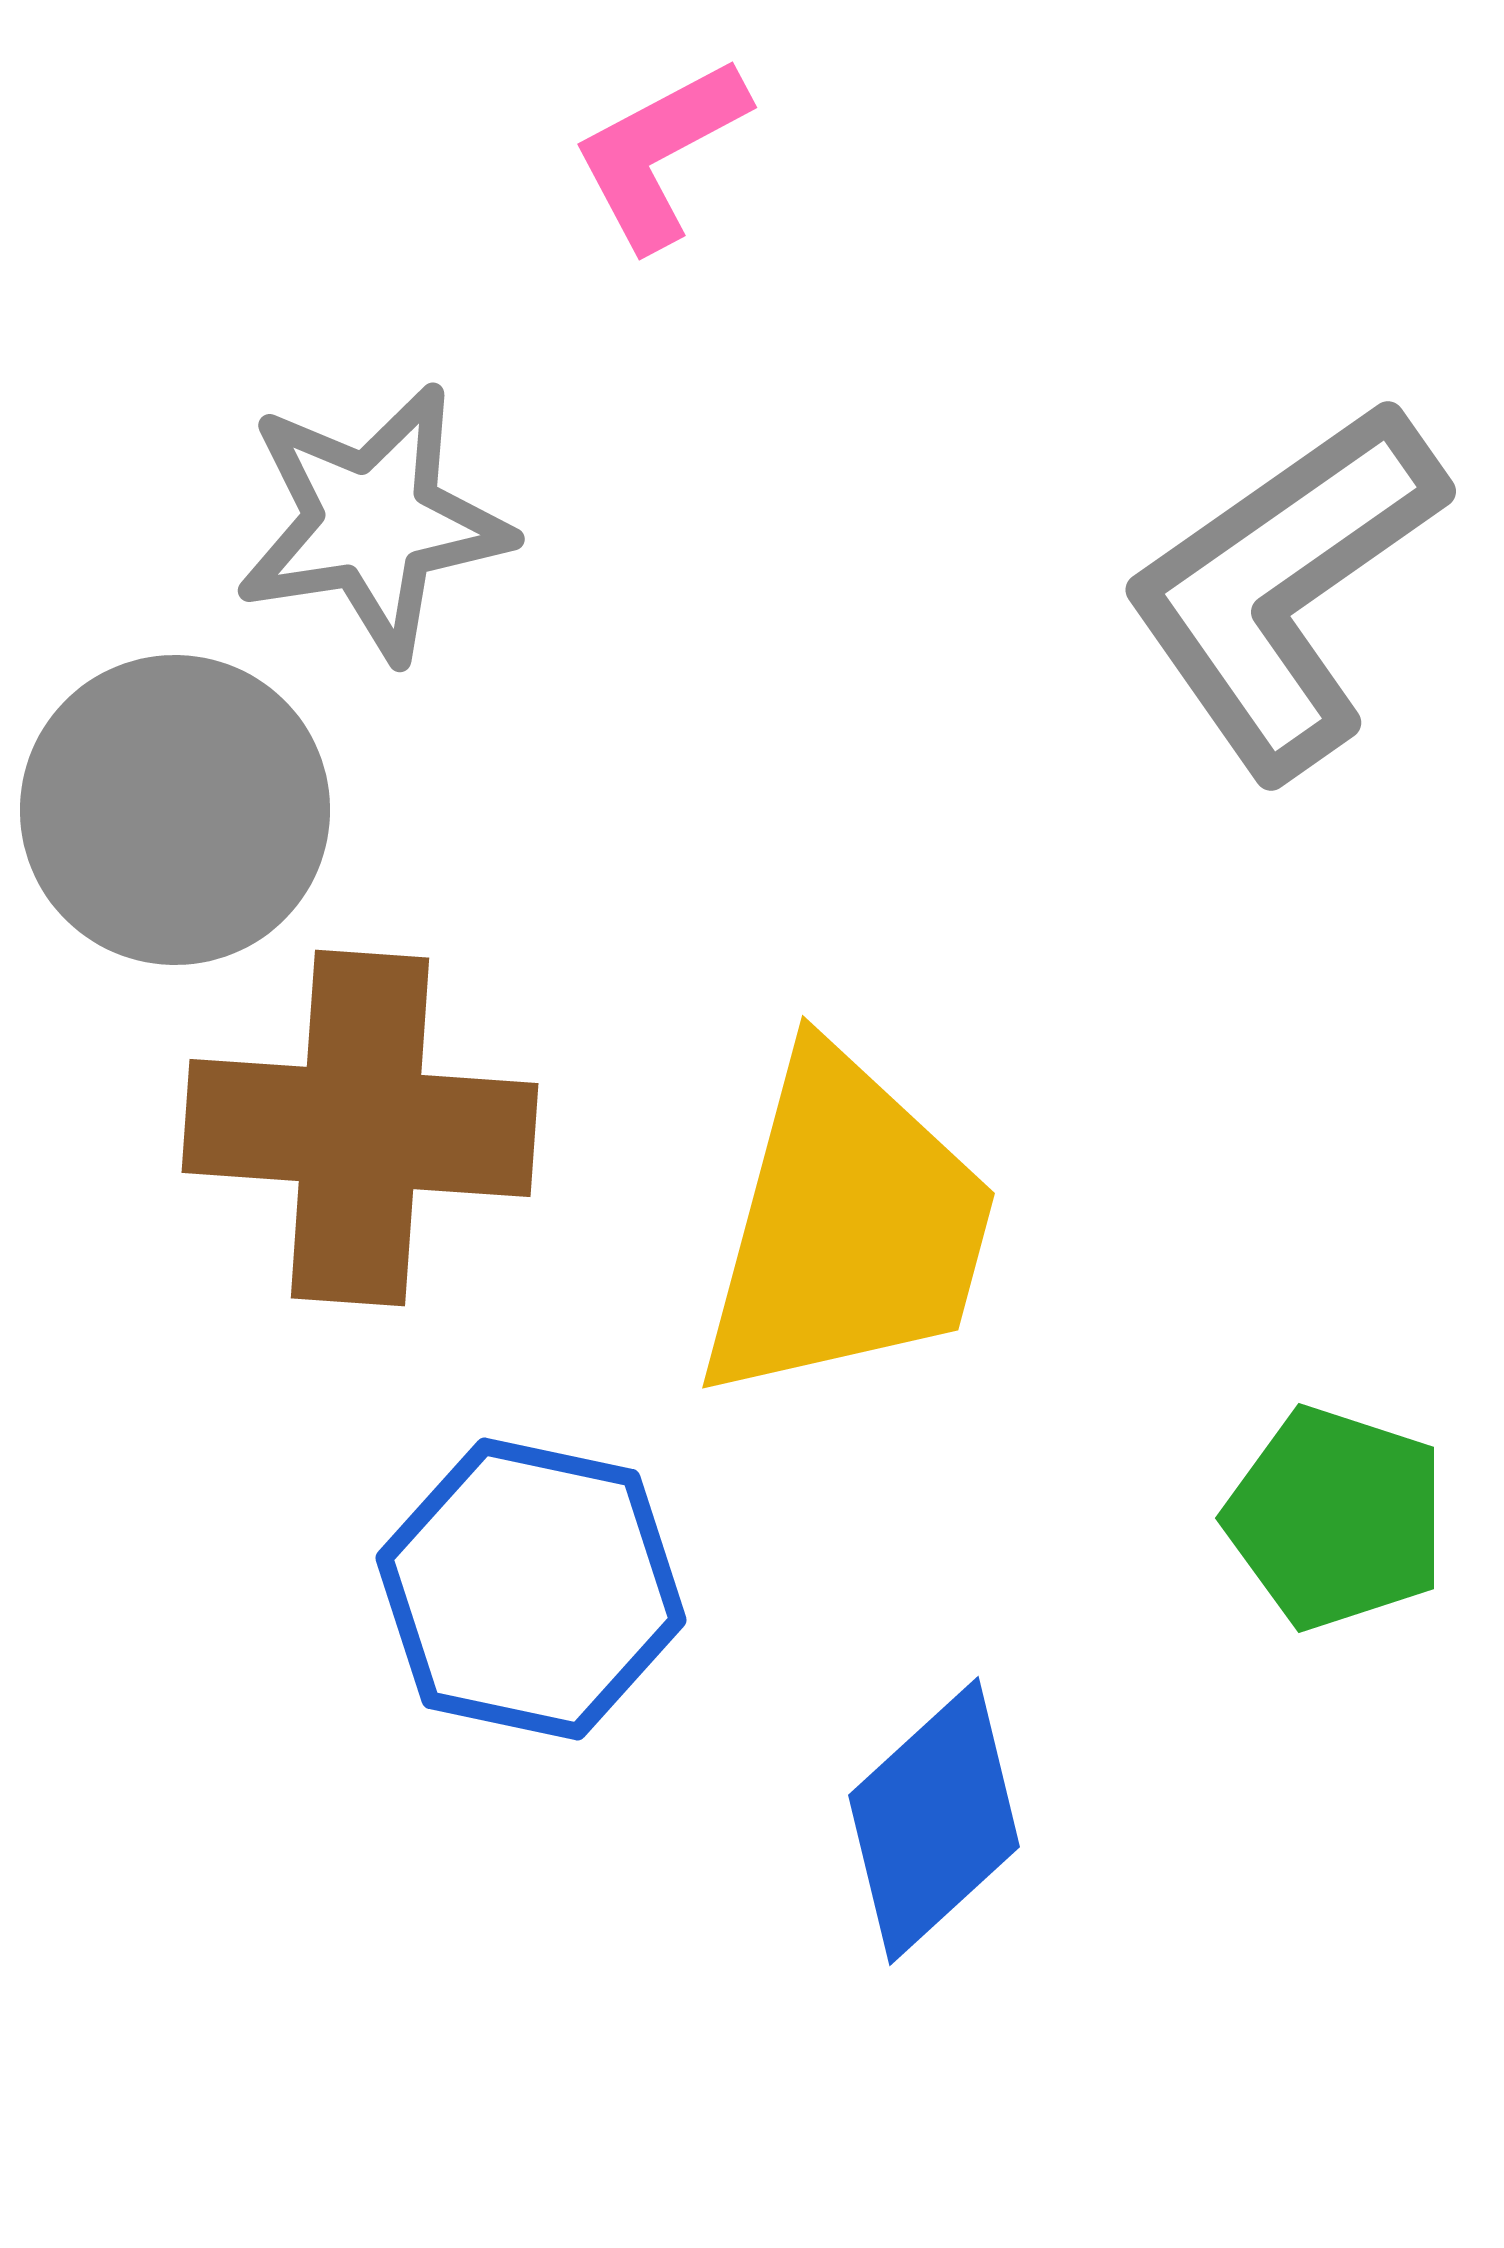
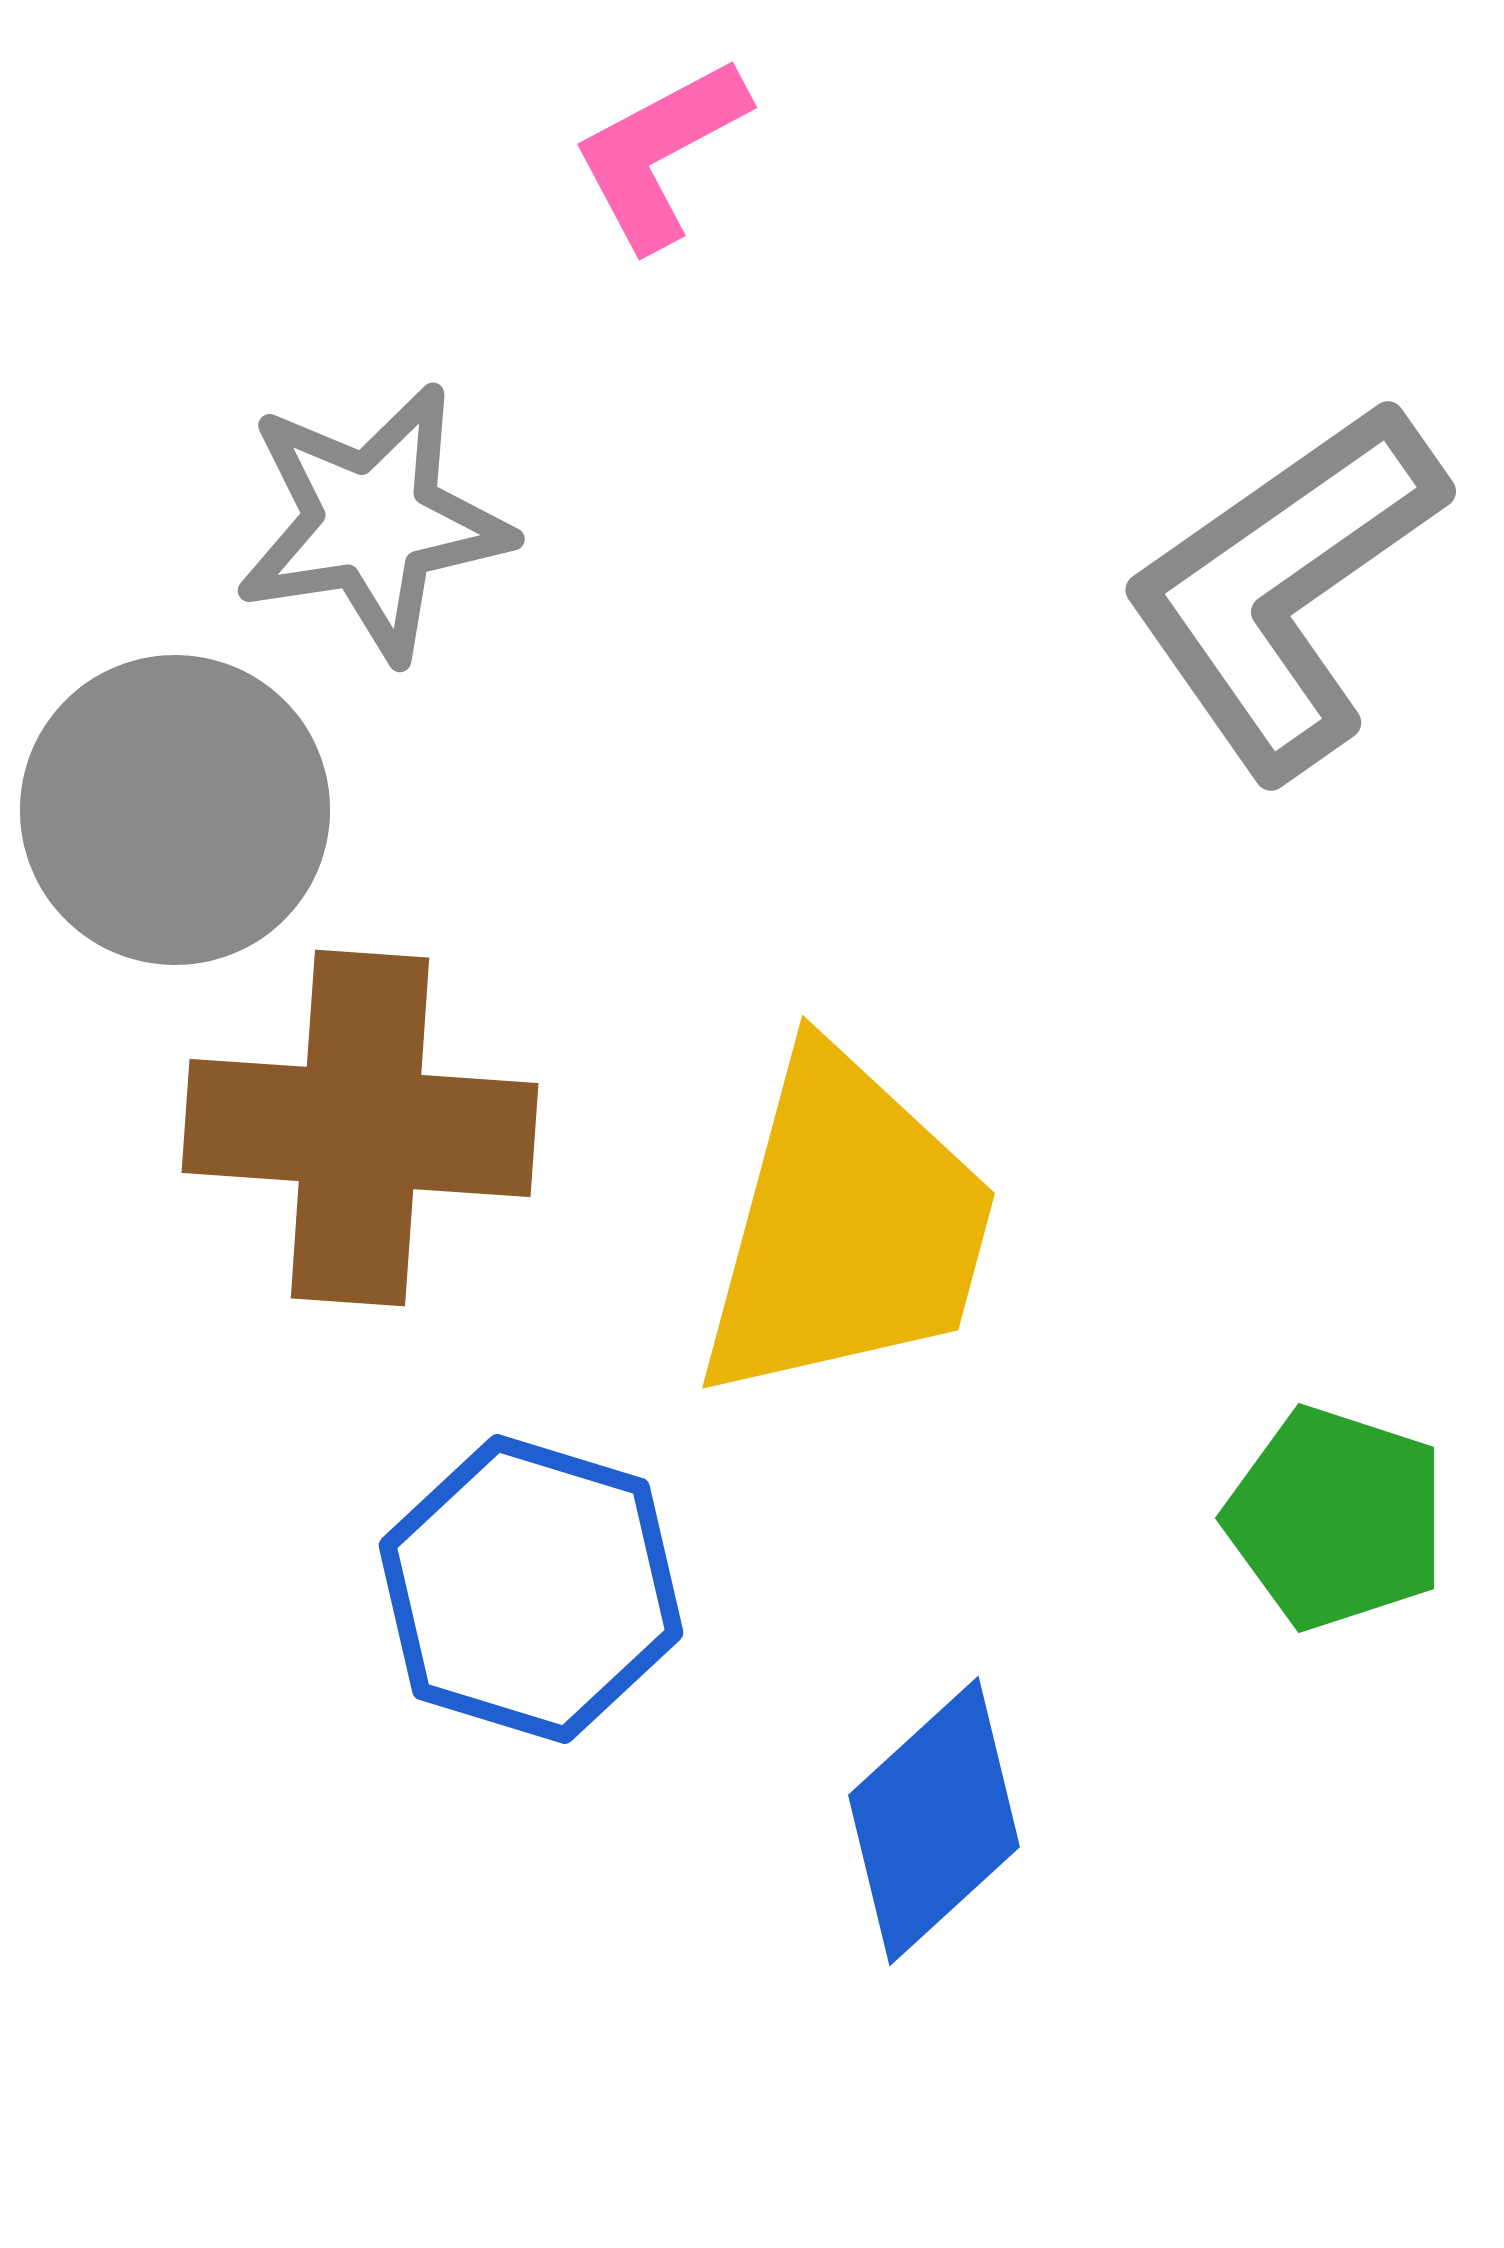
blue hexagon: rotated 5 degrees clockwise
